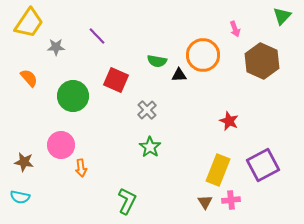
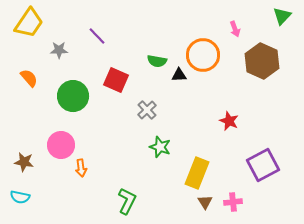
gray star: moved 3 px right, 3 px down
green star: moved 10 px right; rotated 15 degrees counterclockwise
yellow rectangle: moved 21 px left, 3 px down
pink cross: moved 2 px right, 2 px down
